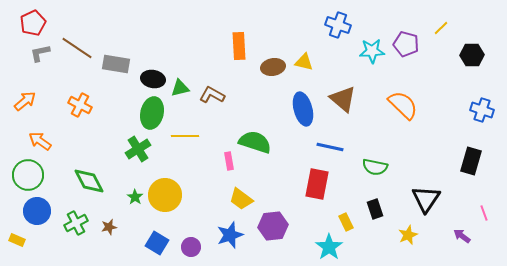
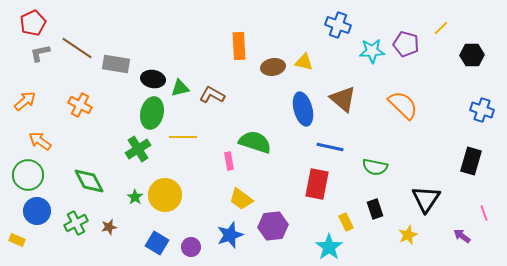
yellow line at (185, 136): moved 2 px left, 1 px down
